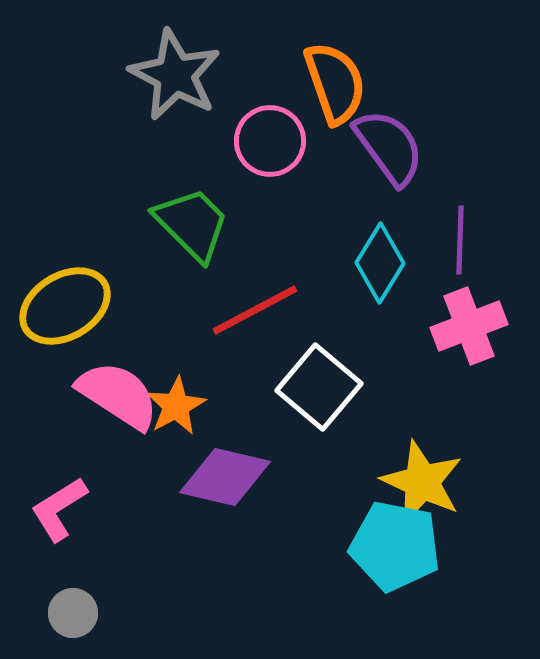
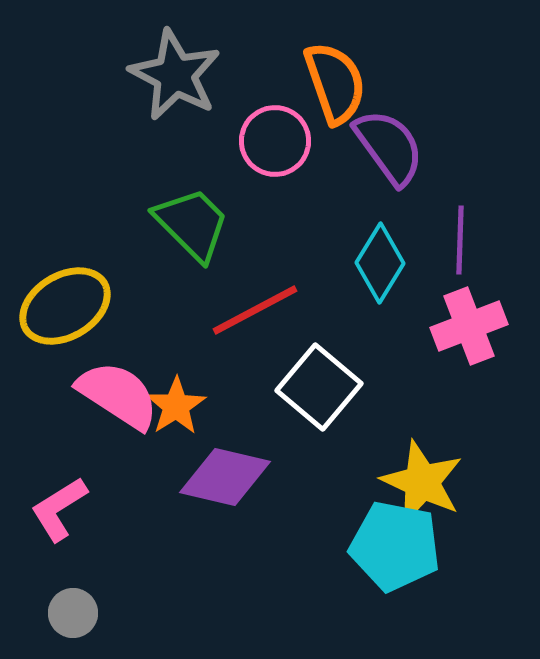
pink circle: moved 5 px right
orange star: rotated 4 degrees counterclockwise
